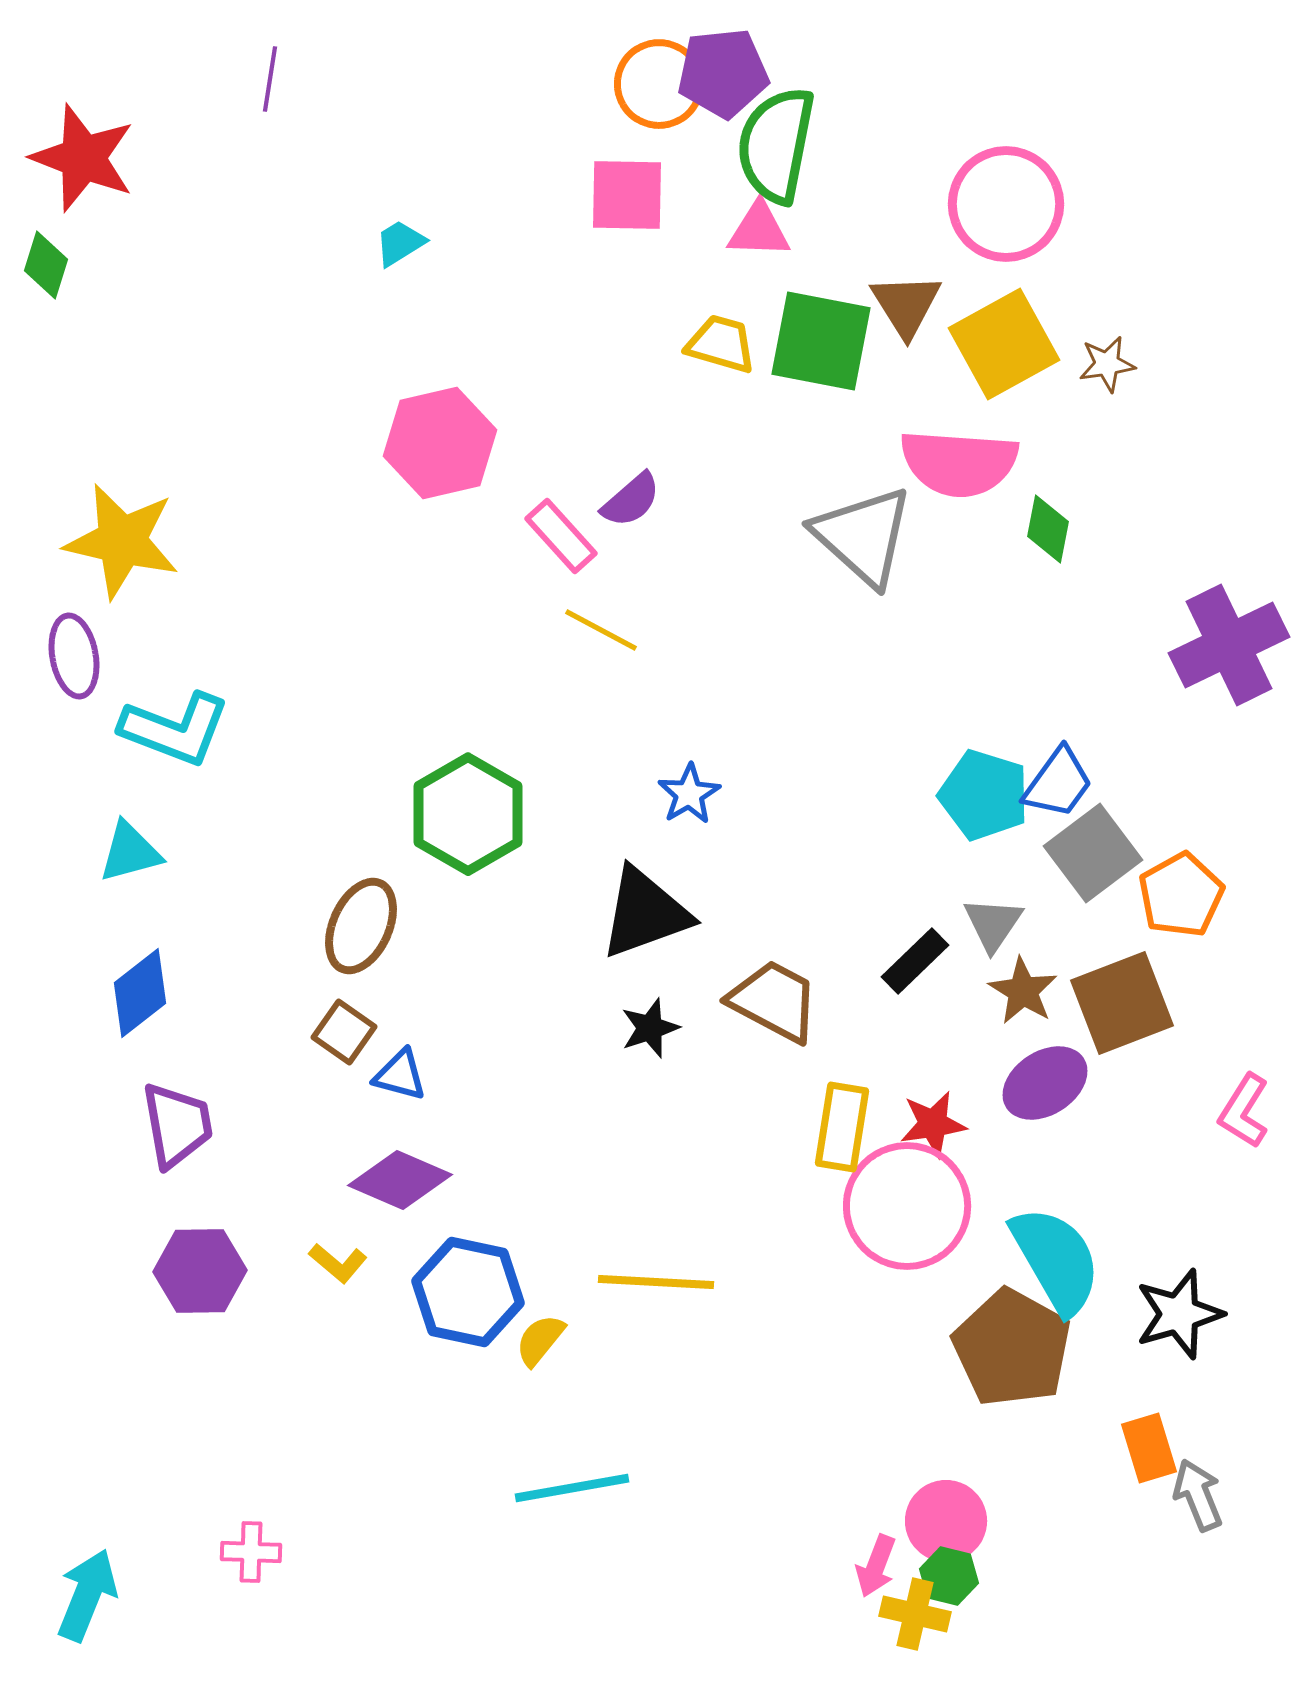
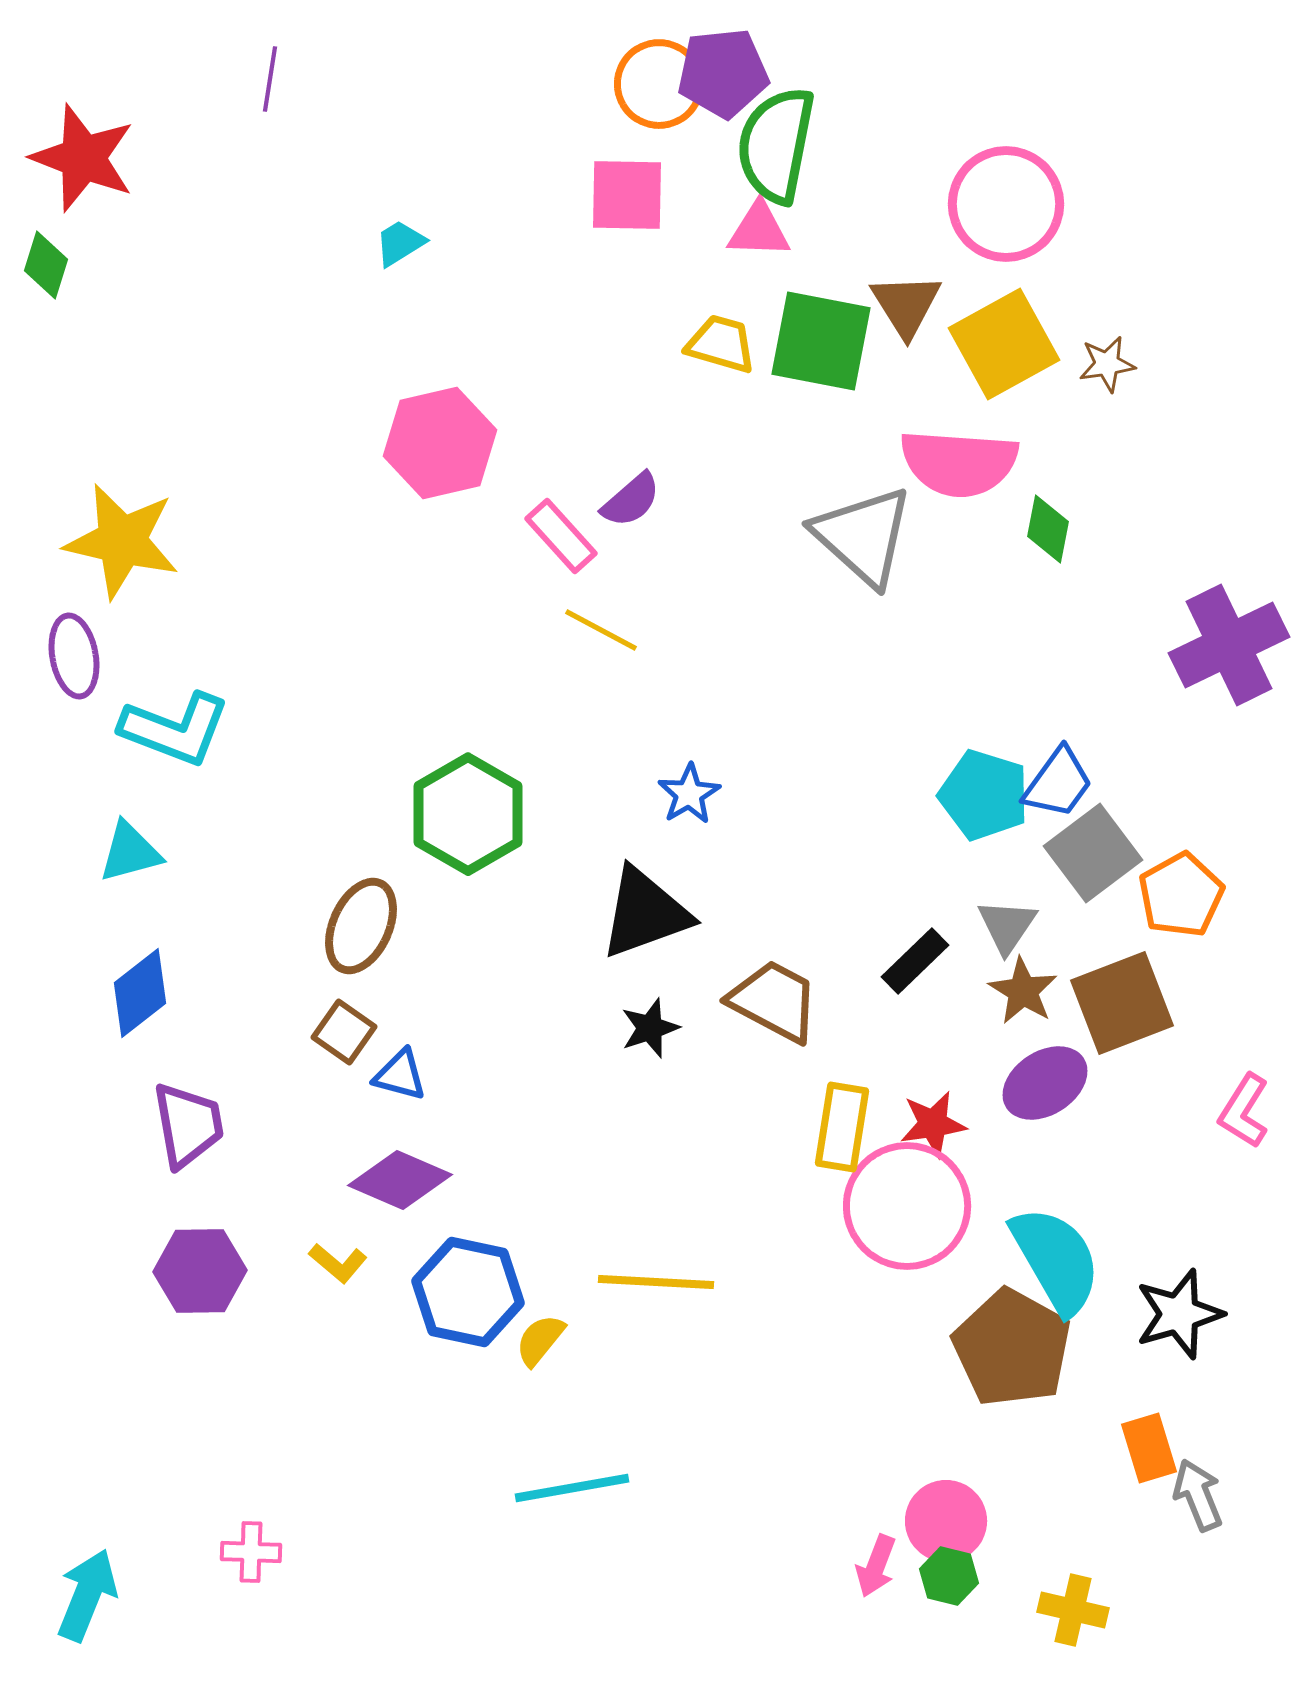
gray triangle at (993, 924): moved 14 px right, 2 px down
purple trapezoid at (177, 1125): moved 11 px right
yellow cross at (915, 1614): moved 158 px right, 4 px up
